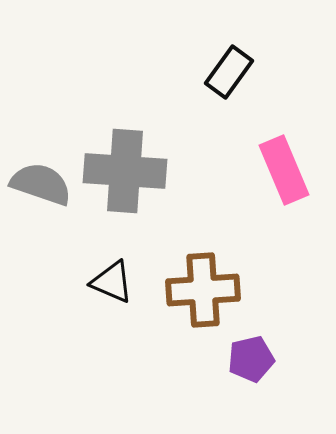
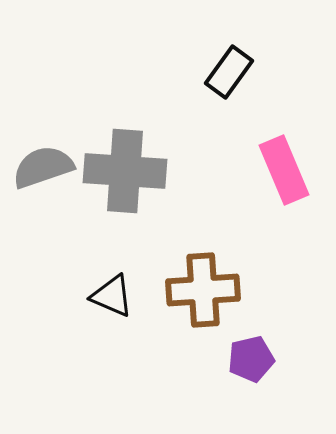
gray semicircle: moved 2 px right, 17 px up; rotated 38 degrees counterclockwise
black triangle: moved 14 px down
